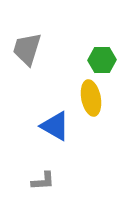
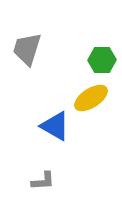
yellow ellipse: rotated 68 degrees clockwise
